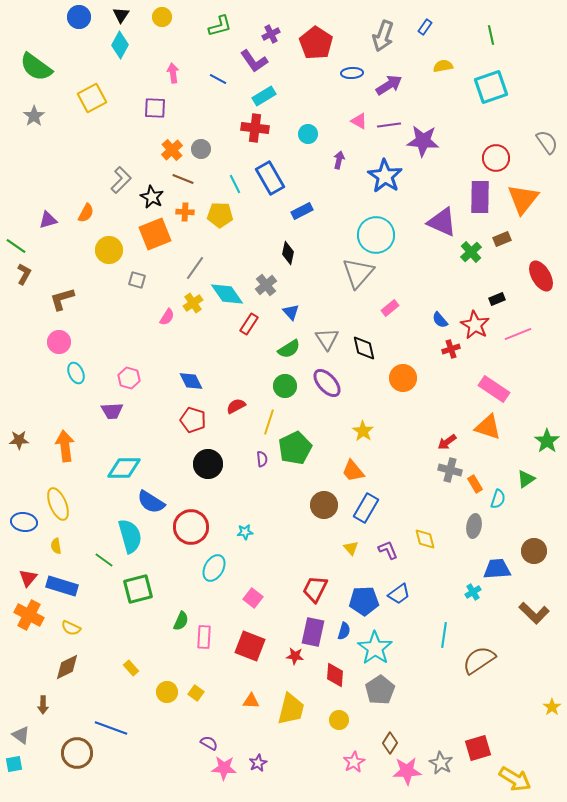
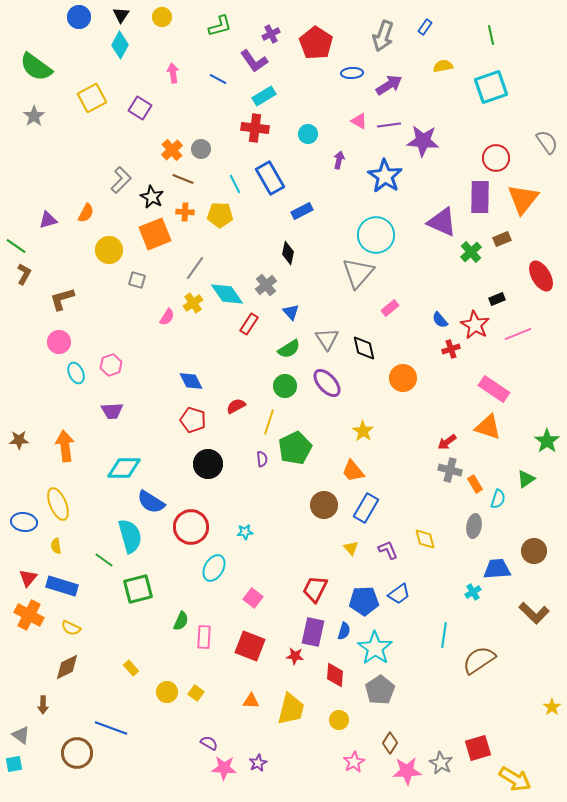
purple square at (155, 108): moved 15 px left; rotated 30 degrees clockwise
pink hexagon at (129, 378): moved 18 px left, 13 px up; rotated 25 degrees clockwise
